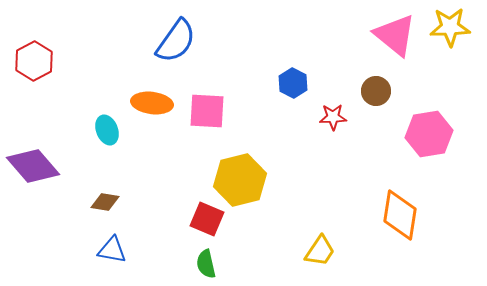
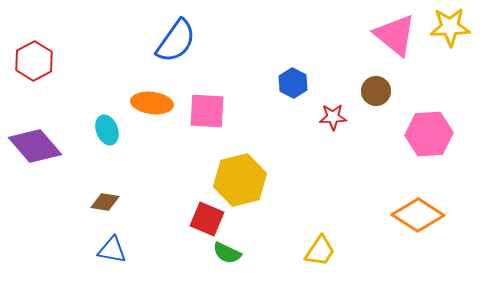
pink hexagon: rotated 6 degrees clockwise
purple diamond: moved 2 px right, 20 px up
orange diamond: moved 18 px right; rotated 66 degrees counterclockwise
green semicircle: moved 21 px right, 11 px up; rotated 52 degrees counterclockwise
